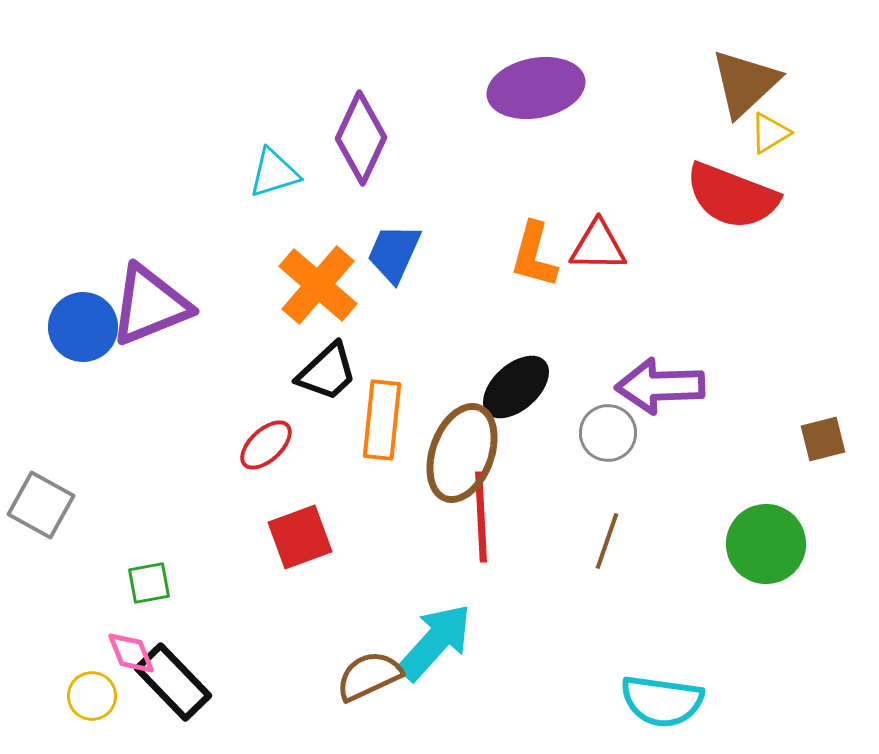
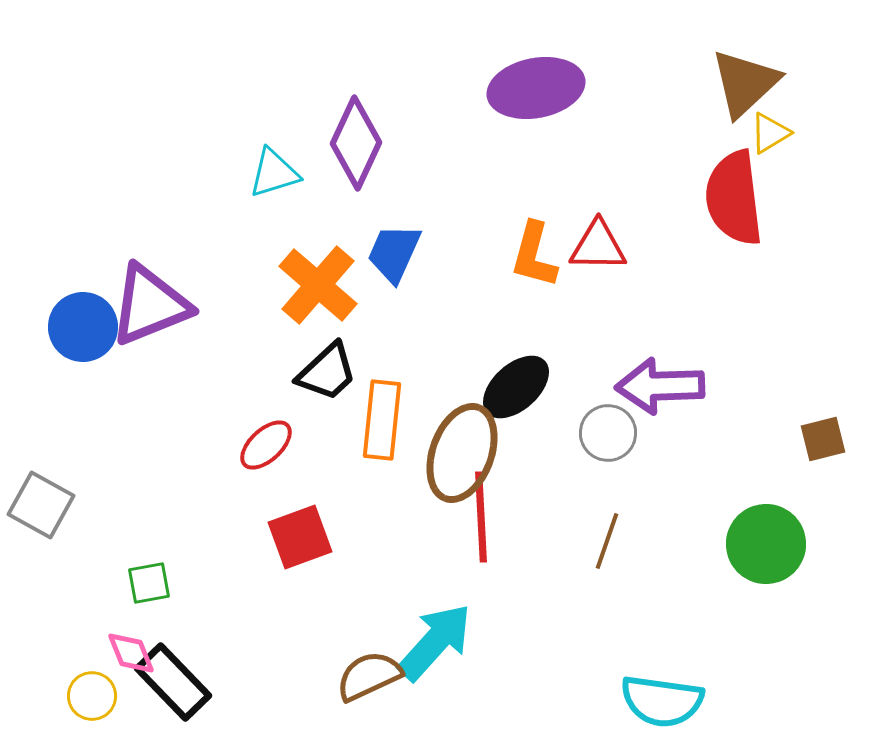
purple diamond: moved 5 px left, 5 px down
red semicircle: moved 2 px right, 2 px down; rotated 62 degrees clockwise
